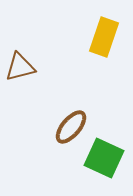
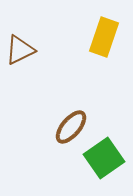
brown triangle: moved 17 px up; rotated 12 degrees counterclockwise
green square: rotated 30 degrees clockwise
